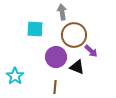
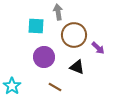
gray arrow: moved 4 px left
cyan square: moved 1 px right, 3 px up
purple arrow: moved 7 px right, 3 px up
purple circle: moved 12 px left
cyan star: moved 3 px left, 10 px down
brown line: rotated 64 degrees counterclockwise
